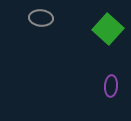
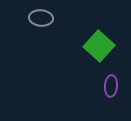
green square: moved 9 px left, 17 px down
